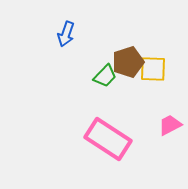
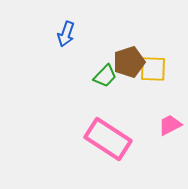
brown pentagon: moved 1 px right
